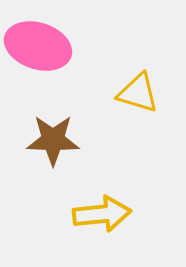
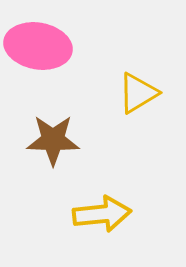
pink ellipse: rotated 8 degrees counterclockwise
yellow triangle: rotated 48 degrees counterclockwise
